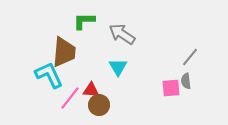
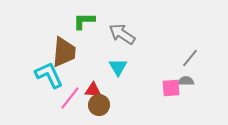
gray line: moved 1 px down
gray semicircle: rotated 98 degrees clockwise
red triangle: moved 2 px right
